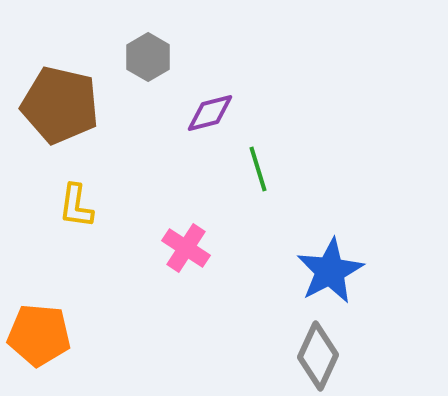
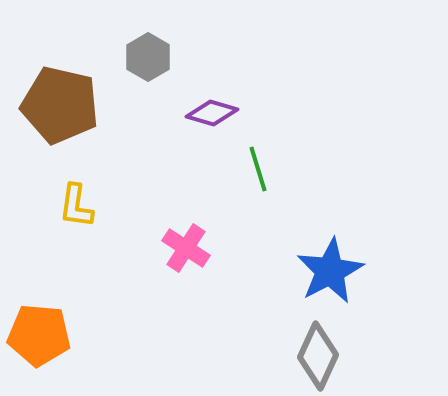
purple diamond: moved 2 px right; rotated 30 degrees clockwise
